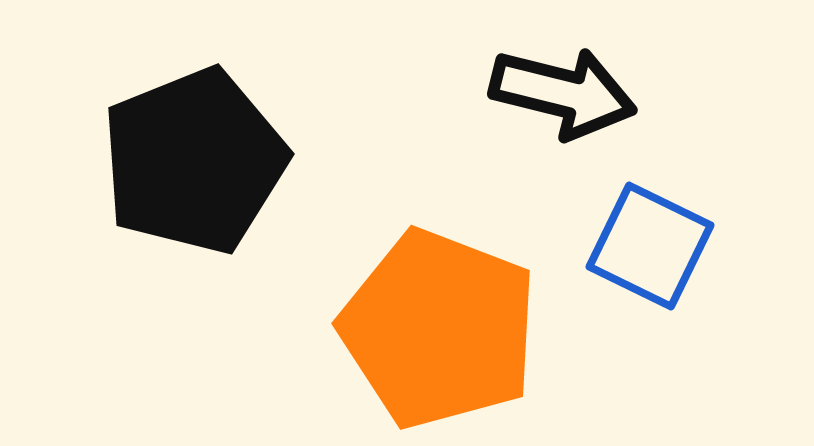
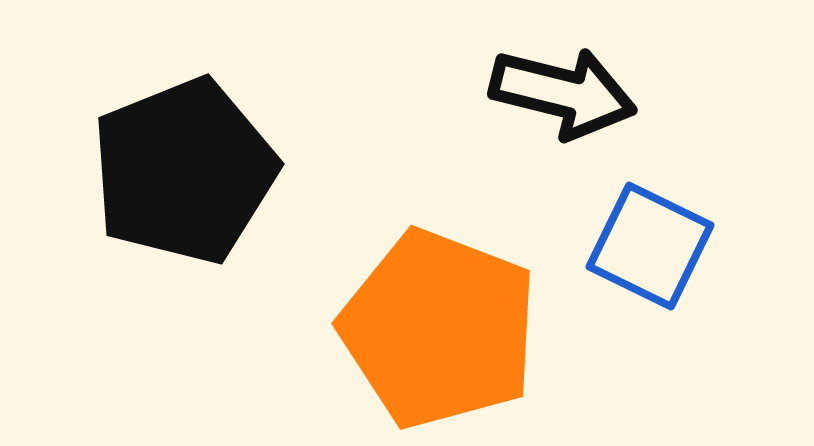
black pentagon: moved 10 px left, 10 px down
